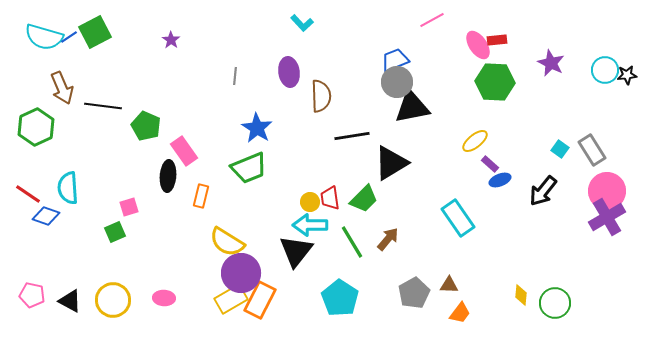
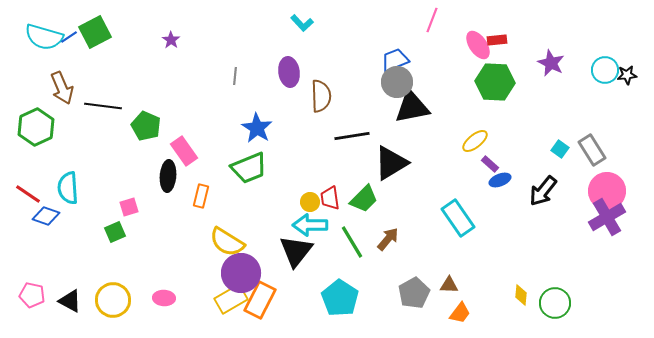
pink line at (432, 20): rotated 40 degrees counterclockwise
